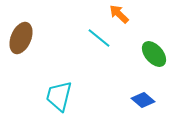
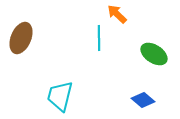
orange arrow: moved 2 px left
cyan line: rotated 50 degrees clockwise
green ellipse: rotated 16 degrees counterclockwise
cyan trapezoid: moved 1 px right
